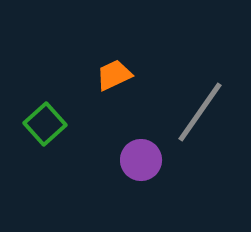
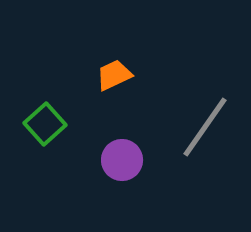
gray line: moved 5 px right, 15 px down
purple circle: moved 19 px left
